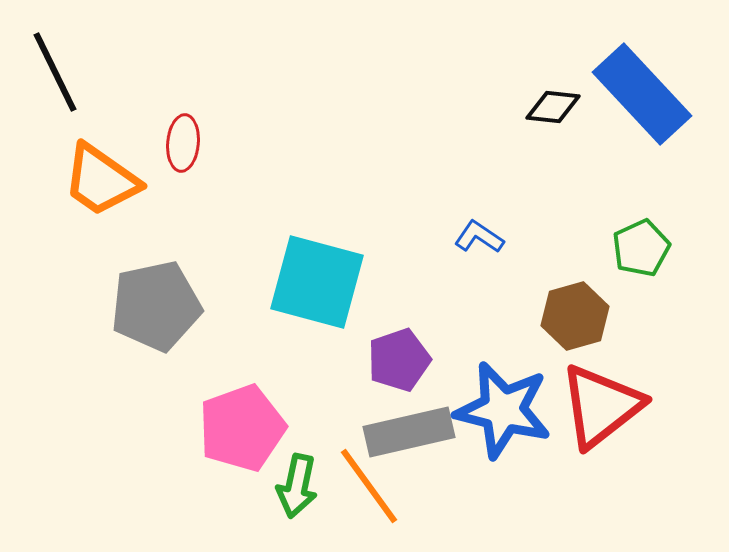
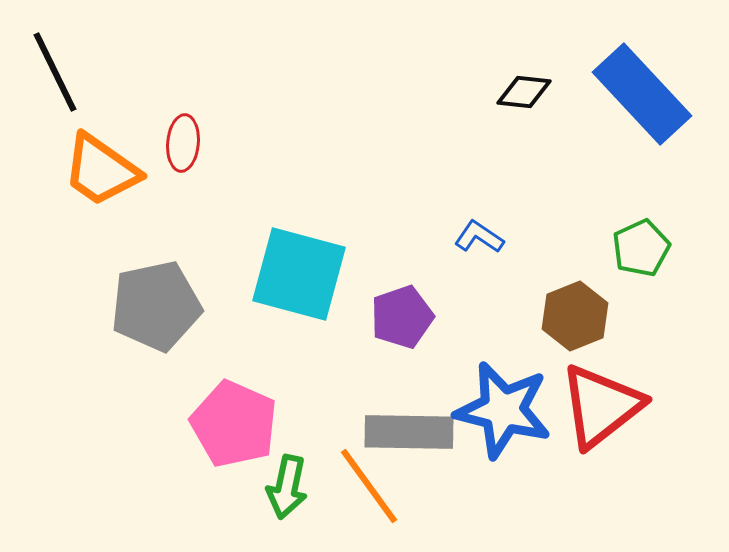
black diamond: moved 29 px left, 15 px up
orange trapezoid: moved 10 px up
cyan square: moved 18 px left, 8 px up
brown hexagon: rotated 6 degrees counterclockwise
purple pentagon: moved 3 px right, 43 px up
pink pentagon: moved 8 px left, 4 px up; rotated 28 degrees counterclockwise
gray rectangle: rotated 14 degrees clockwise
green arrow: moved 10 px left, 1 px down
